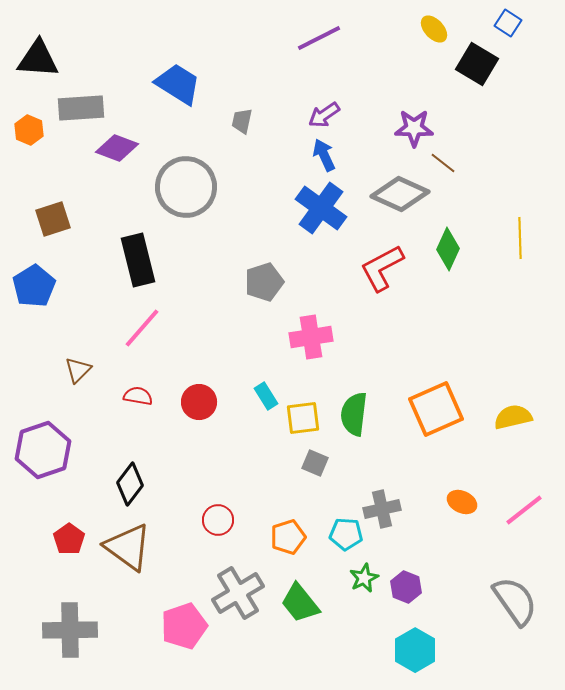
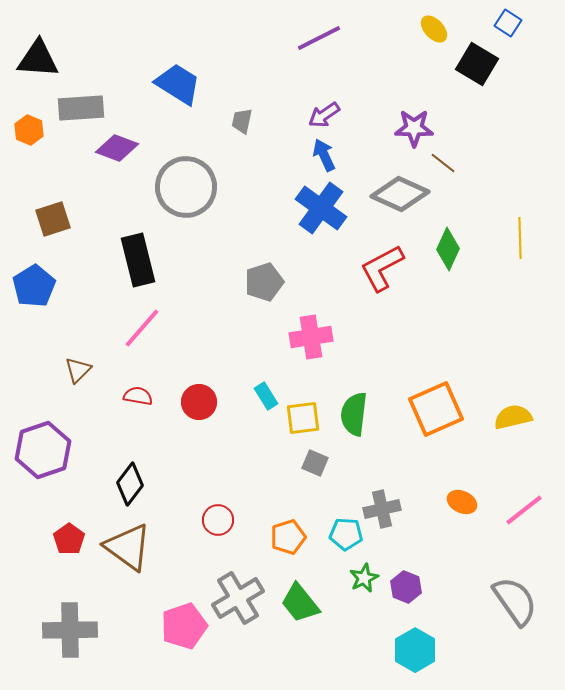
gray cross at (238, 593): moved 5 px down
